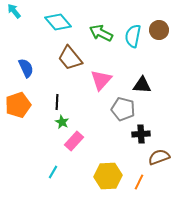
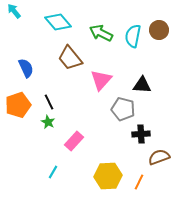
black line: moved 8 px left; rotated 28 degrees counterclockwise
green star: moved 14 px left
